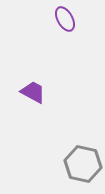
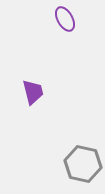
purple trapezoid: rotated 48 degrees clockwise
